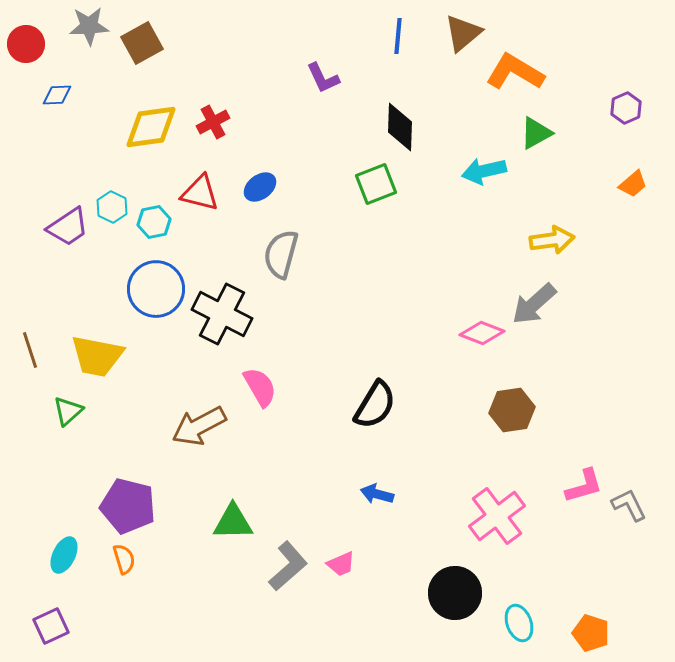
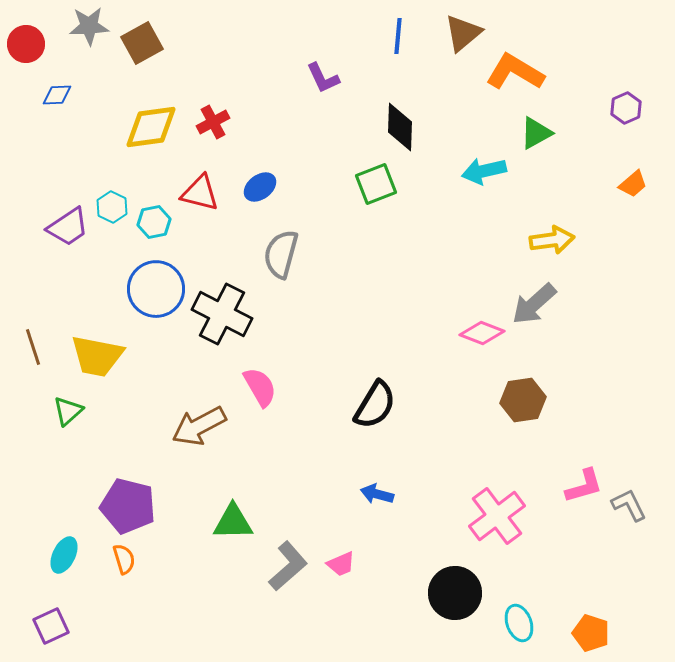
brown line at (30, 350): moved 3 px right, 3 px up
brown hexagon at (512, 410): moved 11 px right, 10 px up
